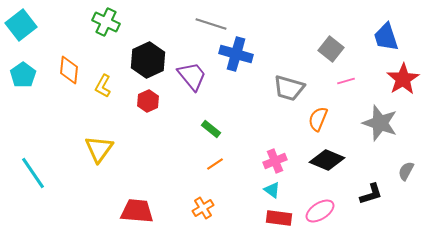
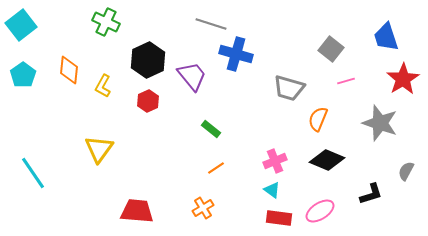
orange line: moved 1 px right, 4 px down
